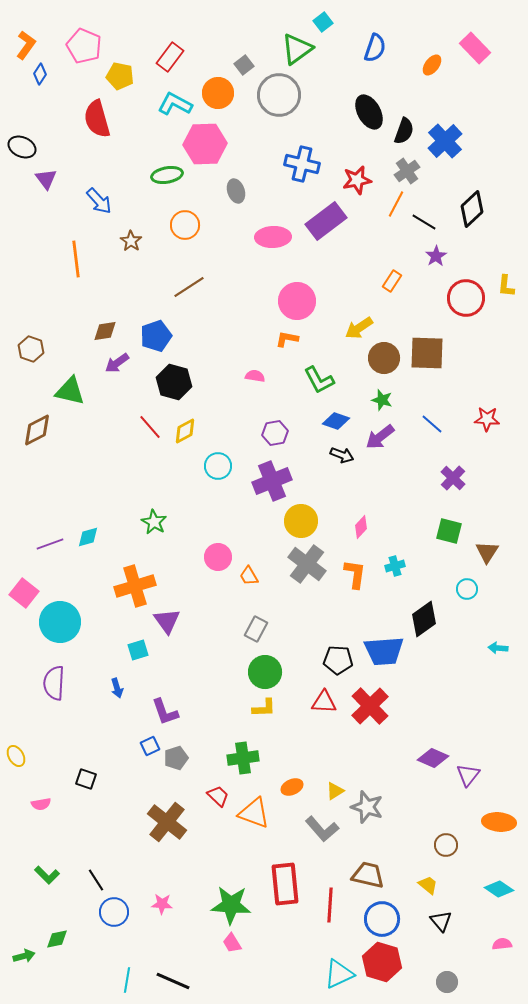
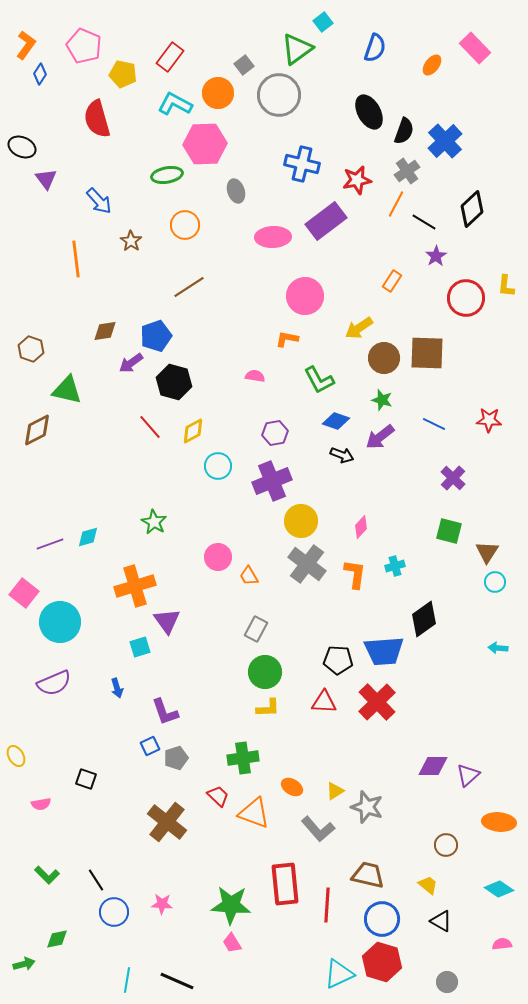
yellow pentagon at (120, 76): moved 3 px right, 2 px up
pink circle at (297, 301): moved 8 px right, 5 px up
purple arrow at (117, 363): moved 14 px right
green triangle at (70, 391): moved 3 px left, 1 px up
red star at (487, 419): moved 2 px right, 1 px down
blue line at (432, 424): moved 2 px right; rotated 15 degrees counterclockwise
yellow diamond at (185, 431): moved 8 px right
cyan circle at (467, 589): moved 28 px right, 7 px up
cyan square at (138, 650): moved 2 px right, 3 px up
purple semicircle at (54, 683): rotated 116 degrees counterclockwise
red cross at (370, 706): moved 7 px right, 4 px up
yellow L-shape at (264, 708): moved 4 px right
purple diamond at (433, 758): moved 8 px down; rotated 24 degrees counterclockwise
purple triangle at (468, 775): rotated 10 degrees clockwise
orange ellipse at (292, 787): rotated 55 degrees clockwise
gray L-shape at (322, 829): moved 4 px left
red line at (330, 905): moved 3 px left
black triangle at (441, 921): rotated 20 degrees counterclockwise
green arrow at (24, 956): moved 8 px down
black line at (173, 981): moved 4 px right
